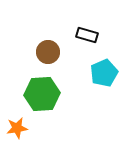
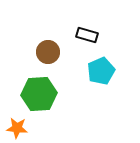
cyan pentagon: moved 3 px left, 2 px up
green hexagon: moved 3 px left
orange star: rotated 15 degrees clockwise
